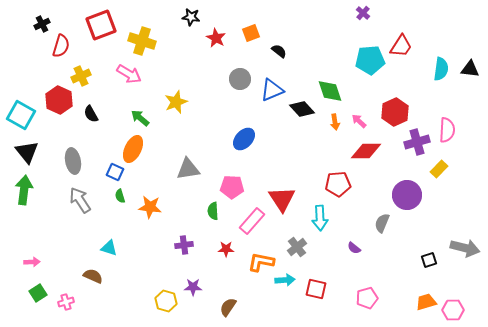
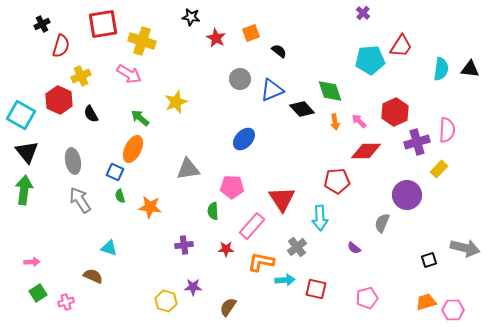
red square at (101, 25): moved 2 px right, 1 px up; rotated 12 degrees clockwise
red pentagon at (338, 184): moved 1 px left, 3 px up
pink rectangle at (252, 221): moved 5 px down
